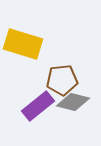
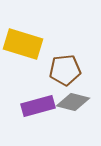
brown pentagon: moved 3 px right, 10 px up
purple rectangle: rotated 24 degrees clockwise
